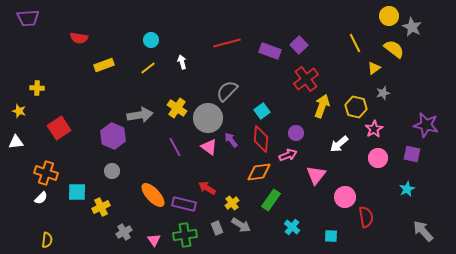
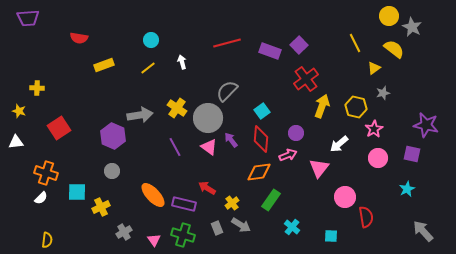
pink triangle at (316, 175): moved 3 px right, 7 px up
green cross at (185, 235): moved 2 px left; rotated 25 degrees clockwise
